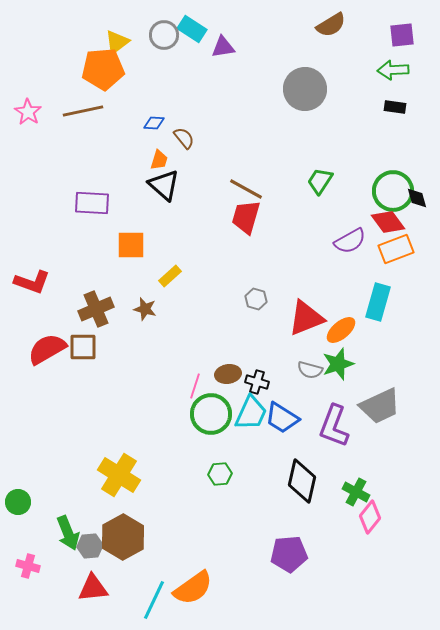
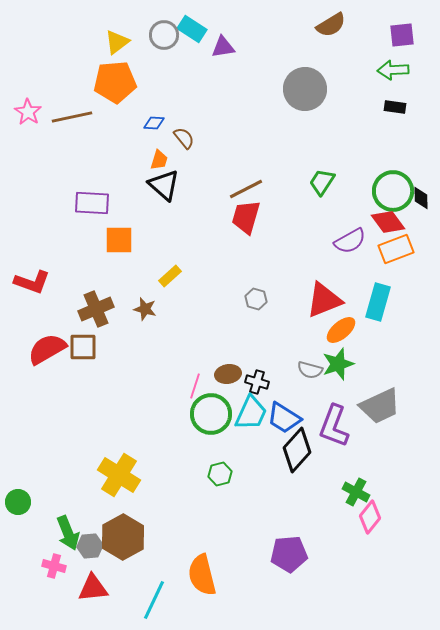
orange pentagon at (103, 69): moved 12 px right, 13 px down
brown line at (83, 111): moved 11 px left, 6 px down
green trapezoid at (320, 181): moved 2 px right, 1 px down
brown line at (246, 189): rotated 56 degrees counterclockwise
black diamond at (417, 198): moved 4 px right; rotated 15 degrees clockwise
orange square at (131, 245): moved 12 px left, 5 px up
red triangle at (306, 318): moved 18 px right, 18 px up
blue trapezoid at (282, 418): moved 2 px right
green hexagon at (220, 474): rotated 10 degrees counterclockwise
black diamond at (302, 481): moved 5 px left, 31 px up; rotated 30 degrees clockwise
pink cross at (28, 566): moved 26 px right
orange semicircle at (193, 588): moved 9 px right, 13 px up; rotated 111 degrees clockwise
